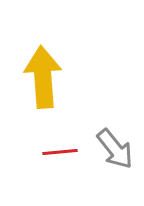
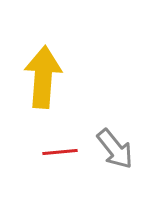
yellow arrow: rotated 8 degrees clockwise
